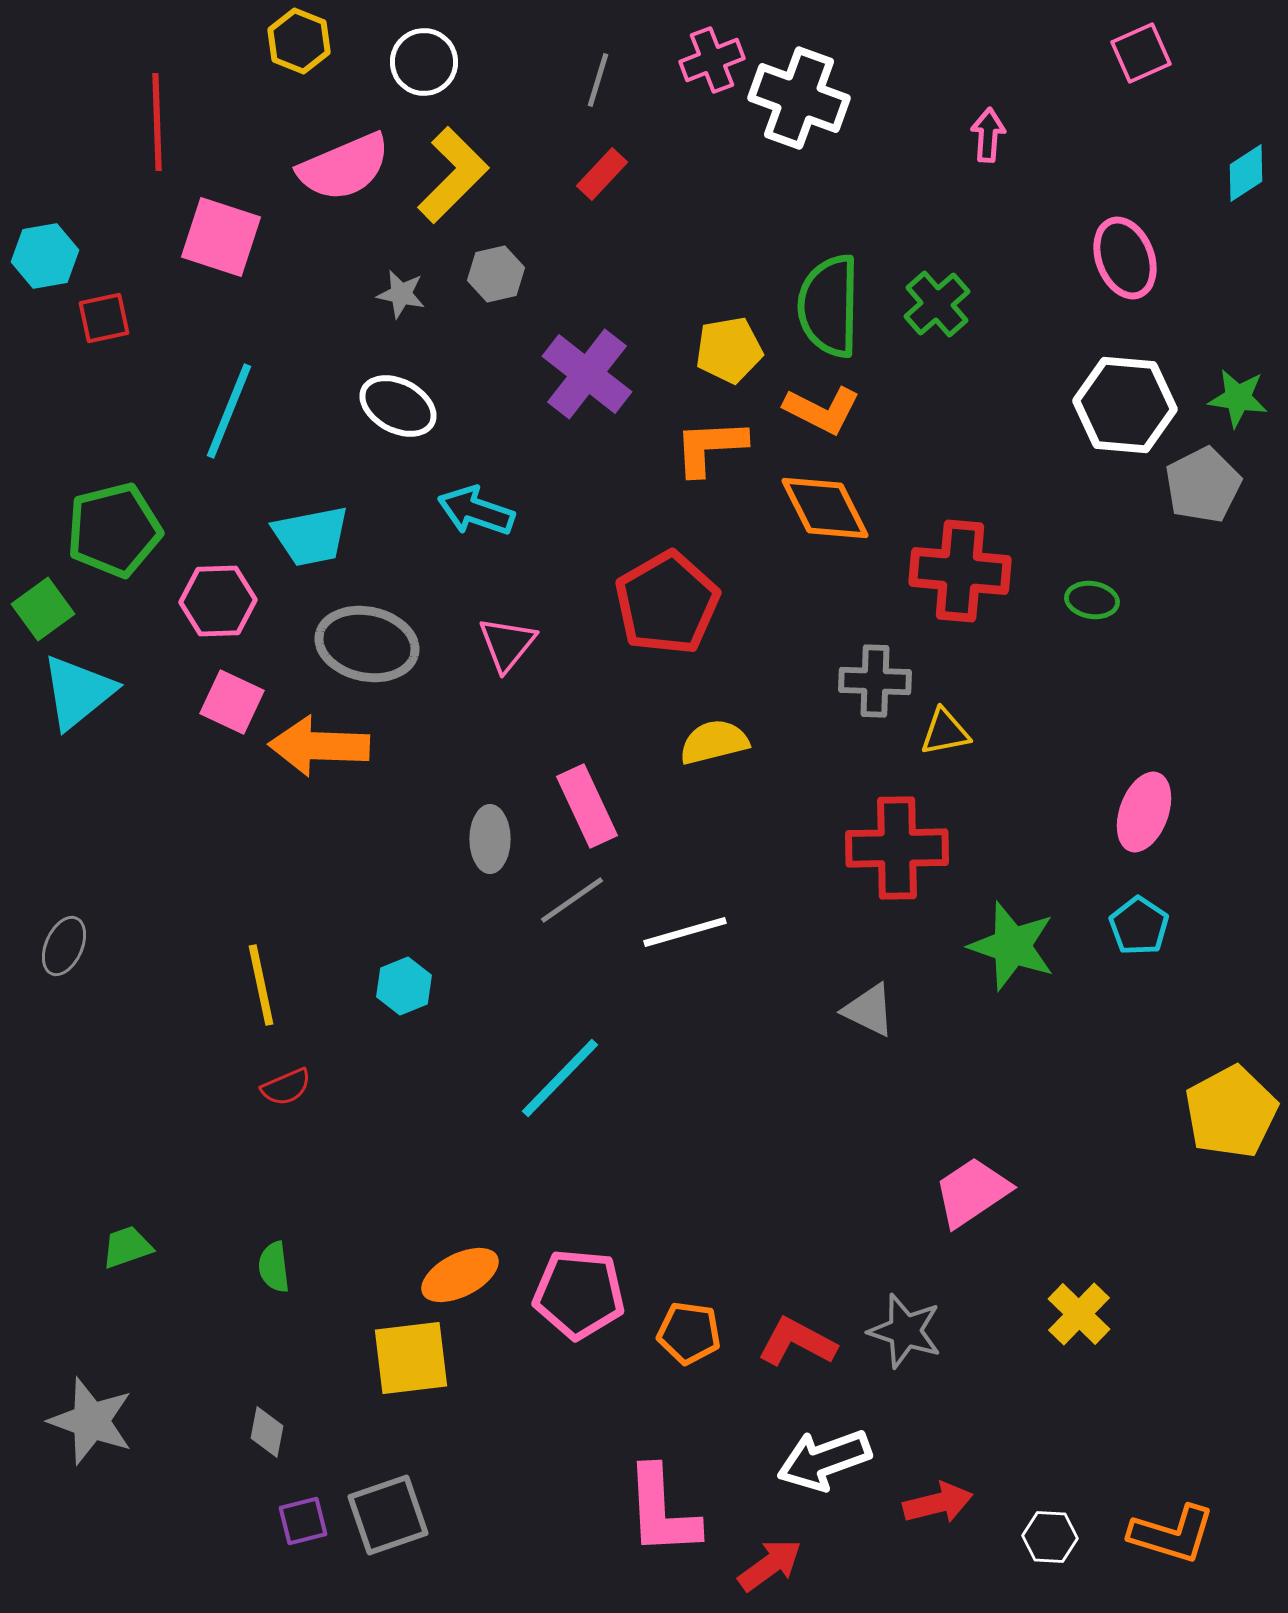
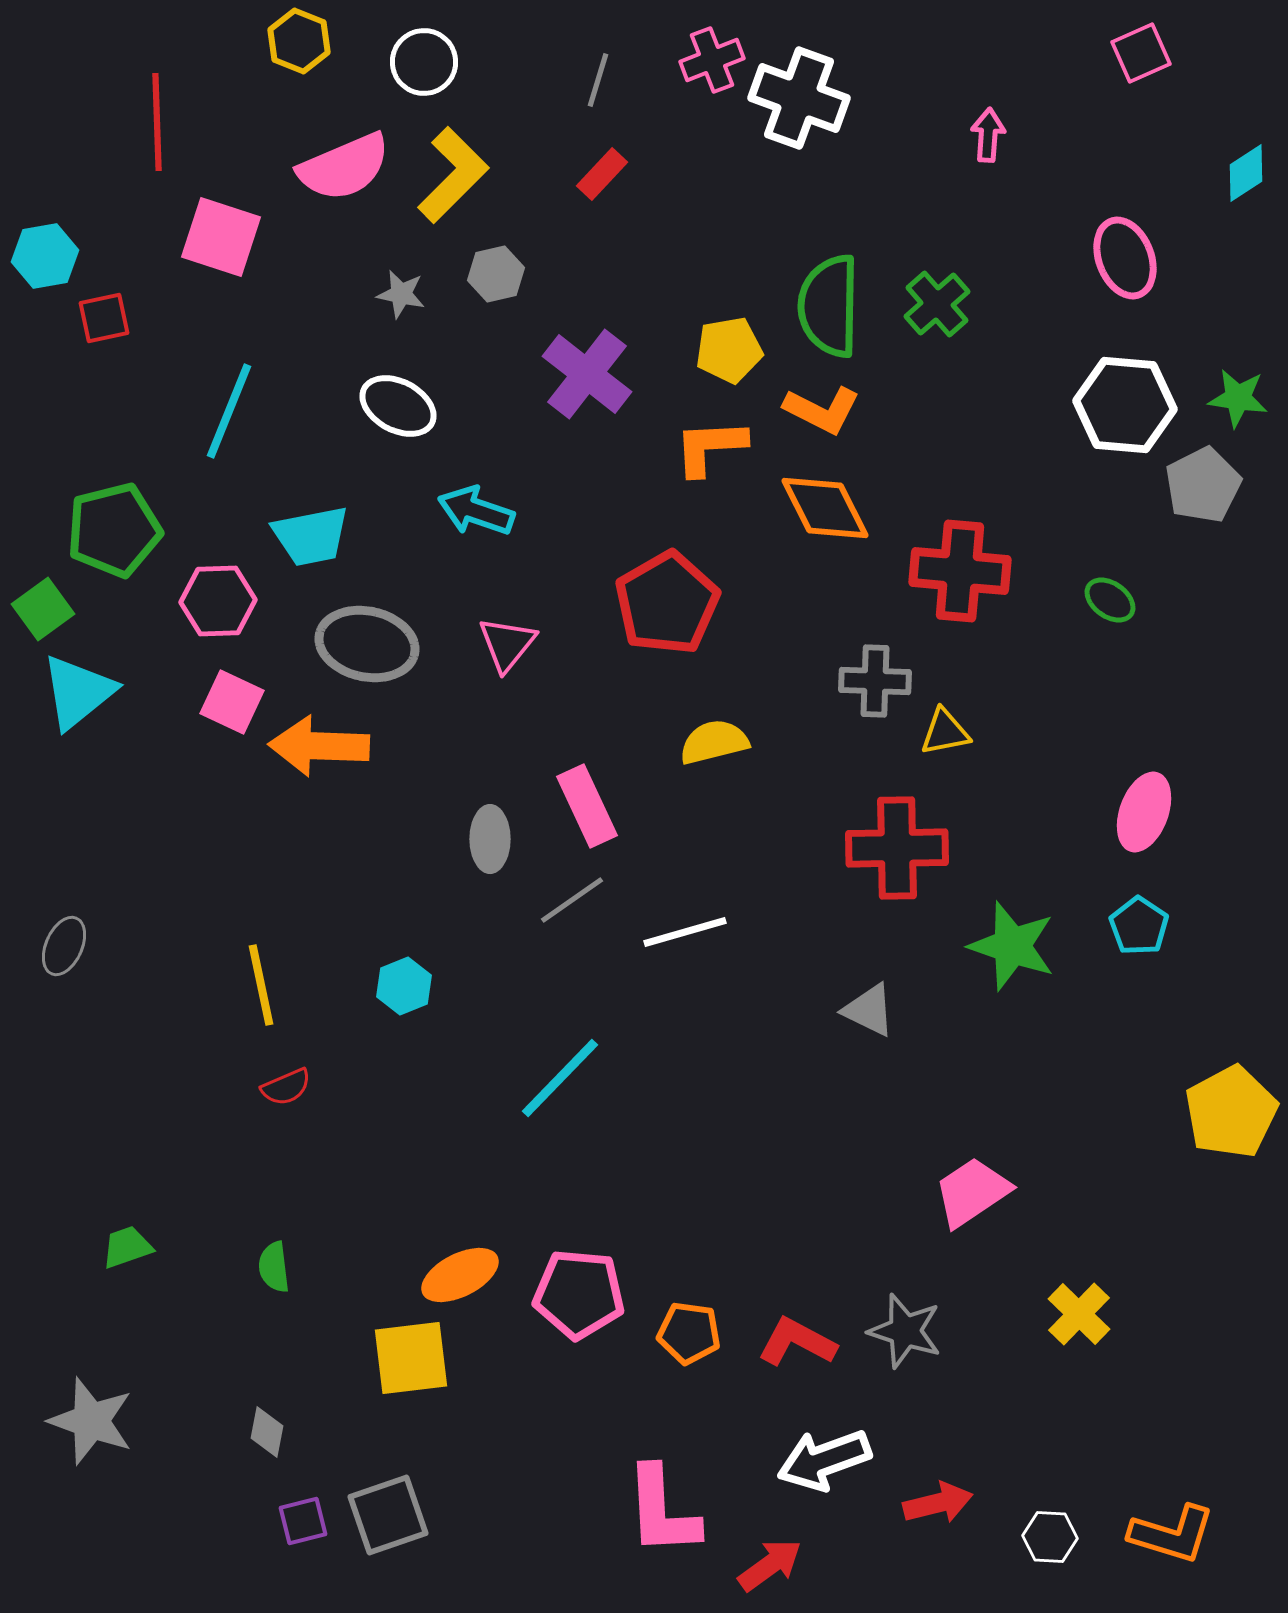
green ellipse at (1092, 600): moved 18 px right; rotated 27 degrees clockwise
